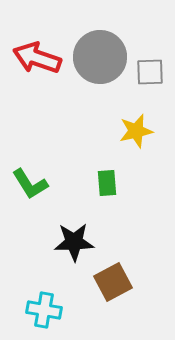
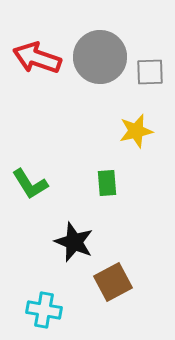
black star: rotated 24 degrees clockwise
